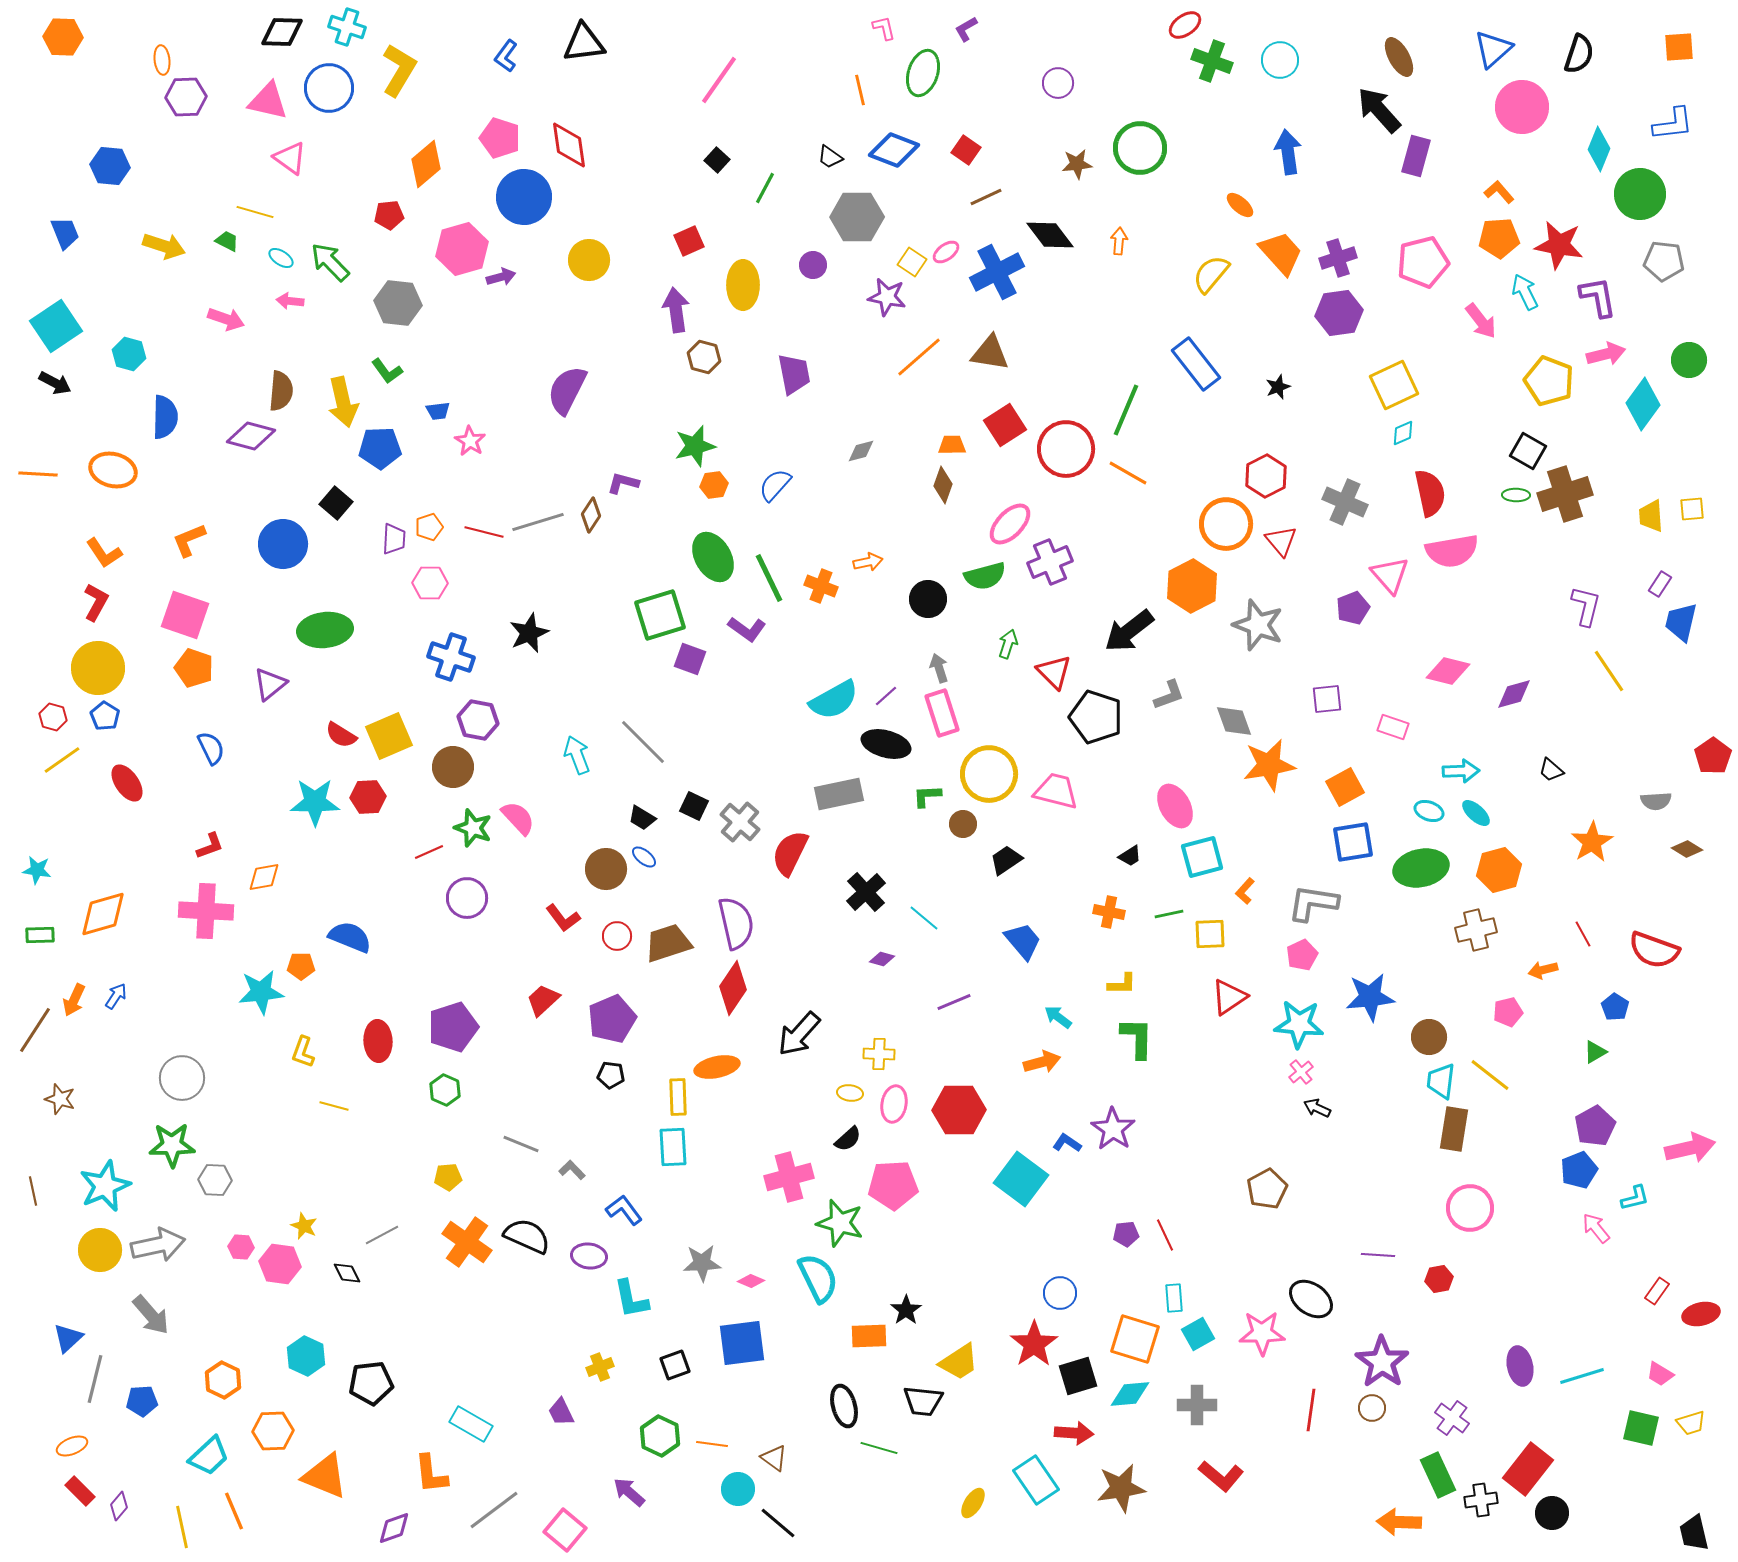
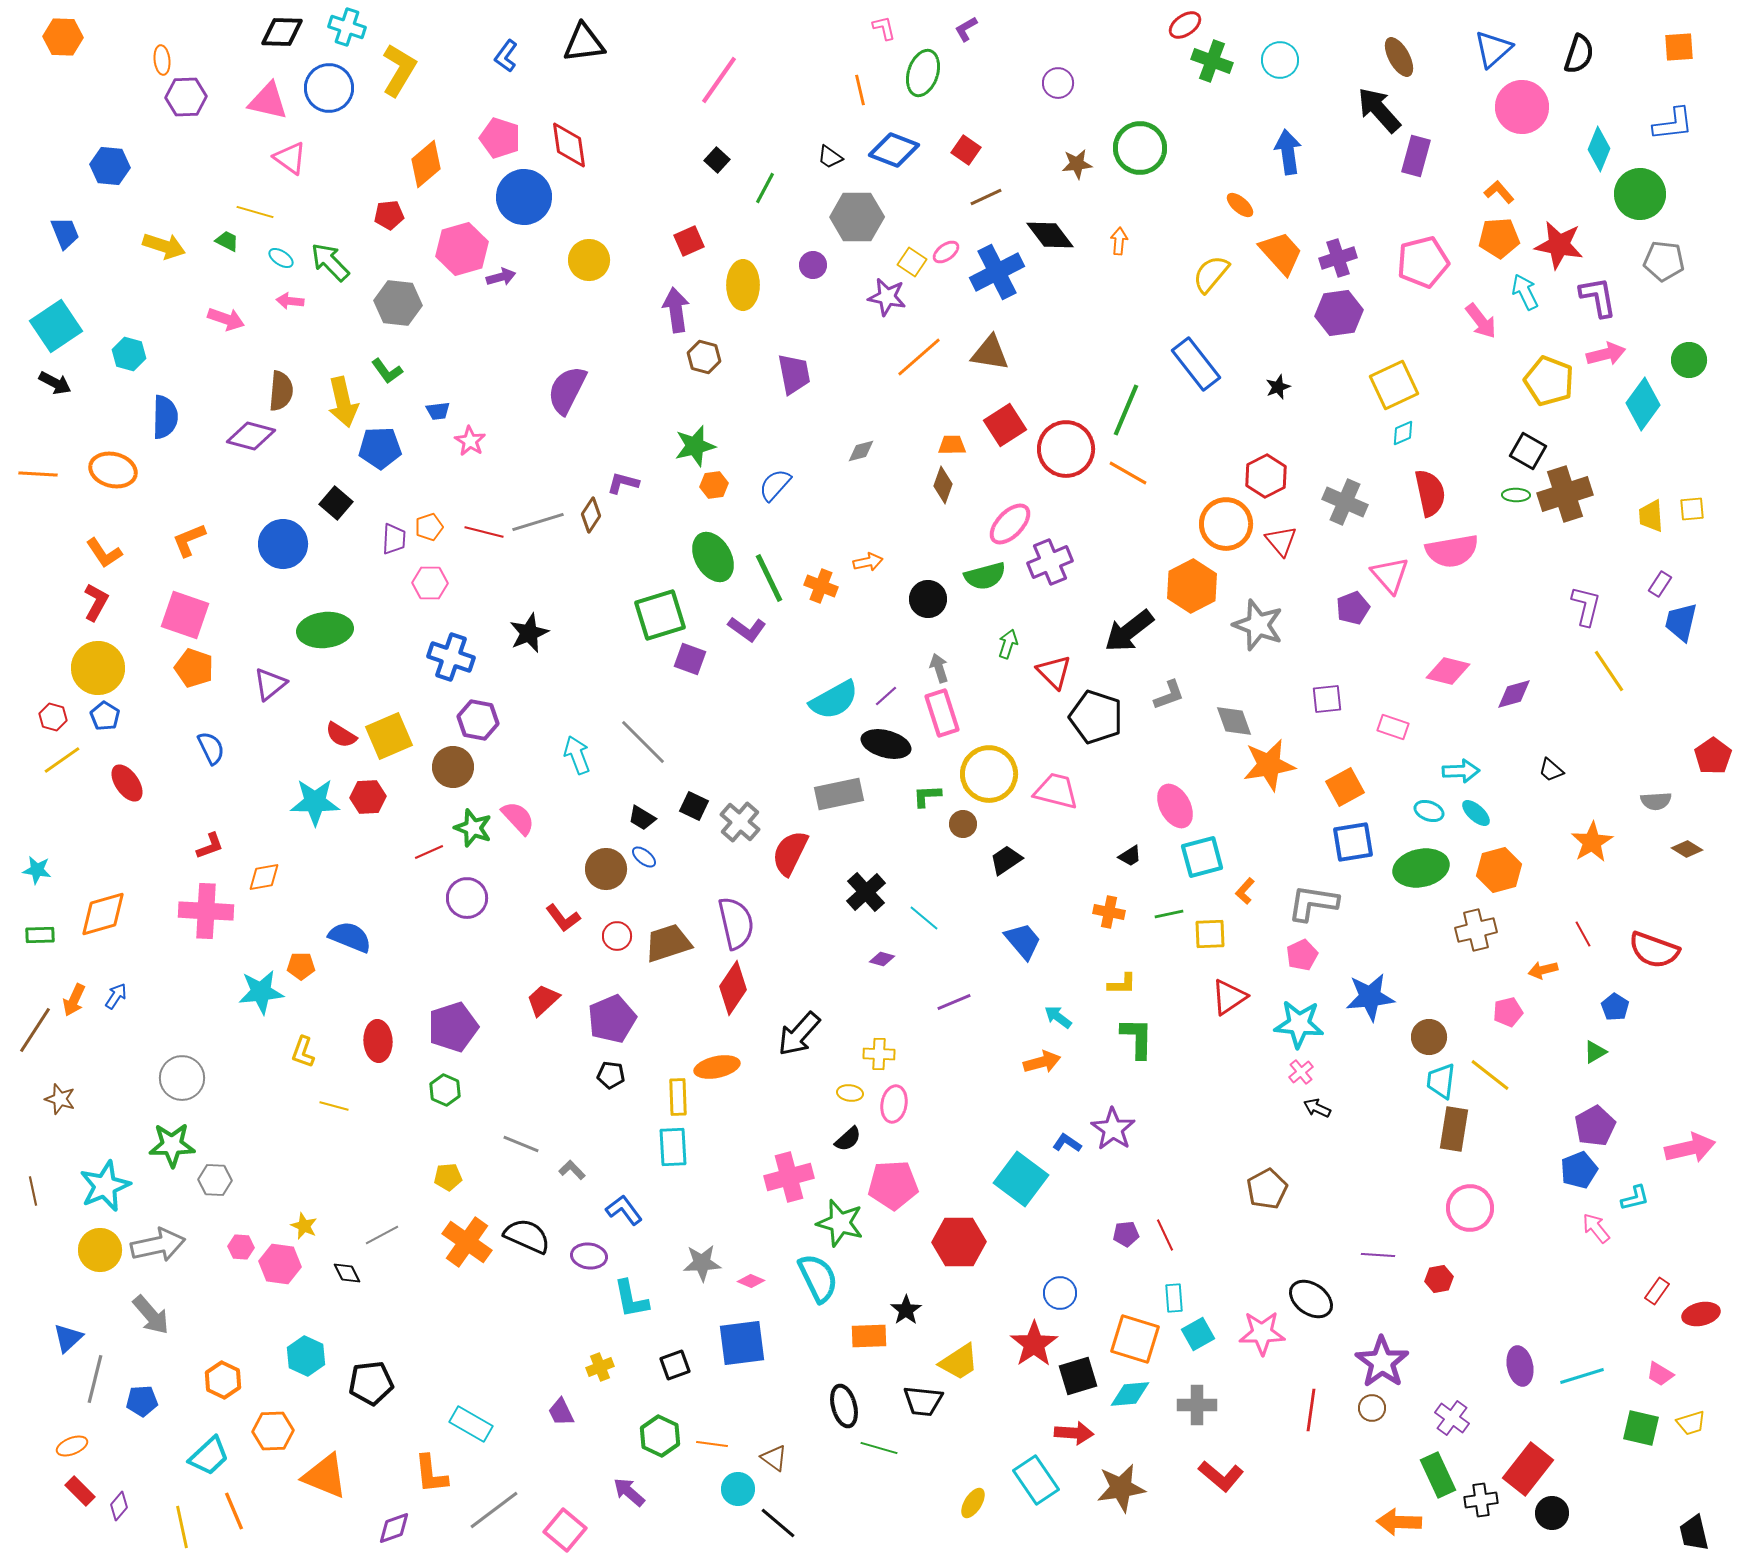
red hexagon at (959, 1110): moved 132 px down
